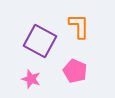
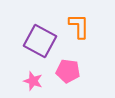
pink pentagon: moved 7 px left; rotated 15 degrees counterclockwise
pink star: moved 2 px right, 2 px down
